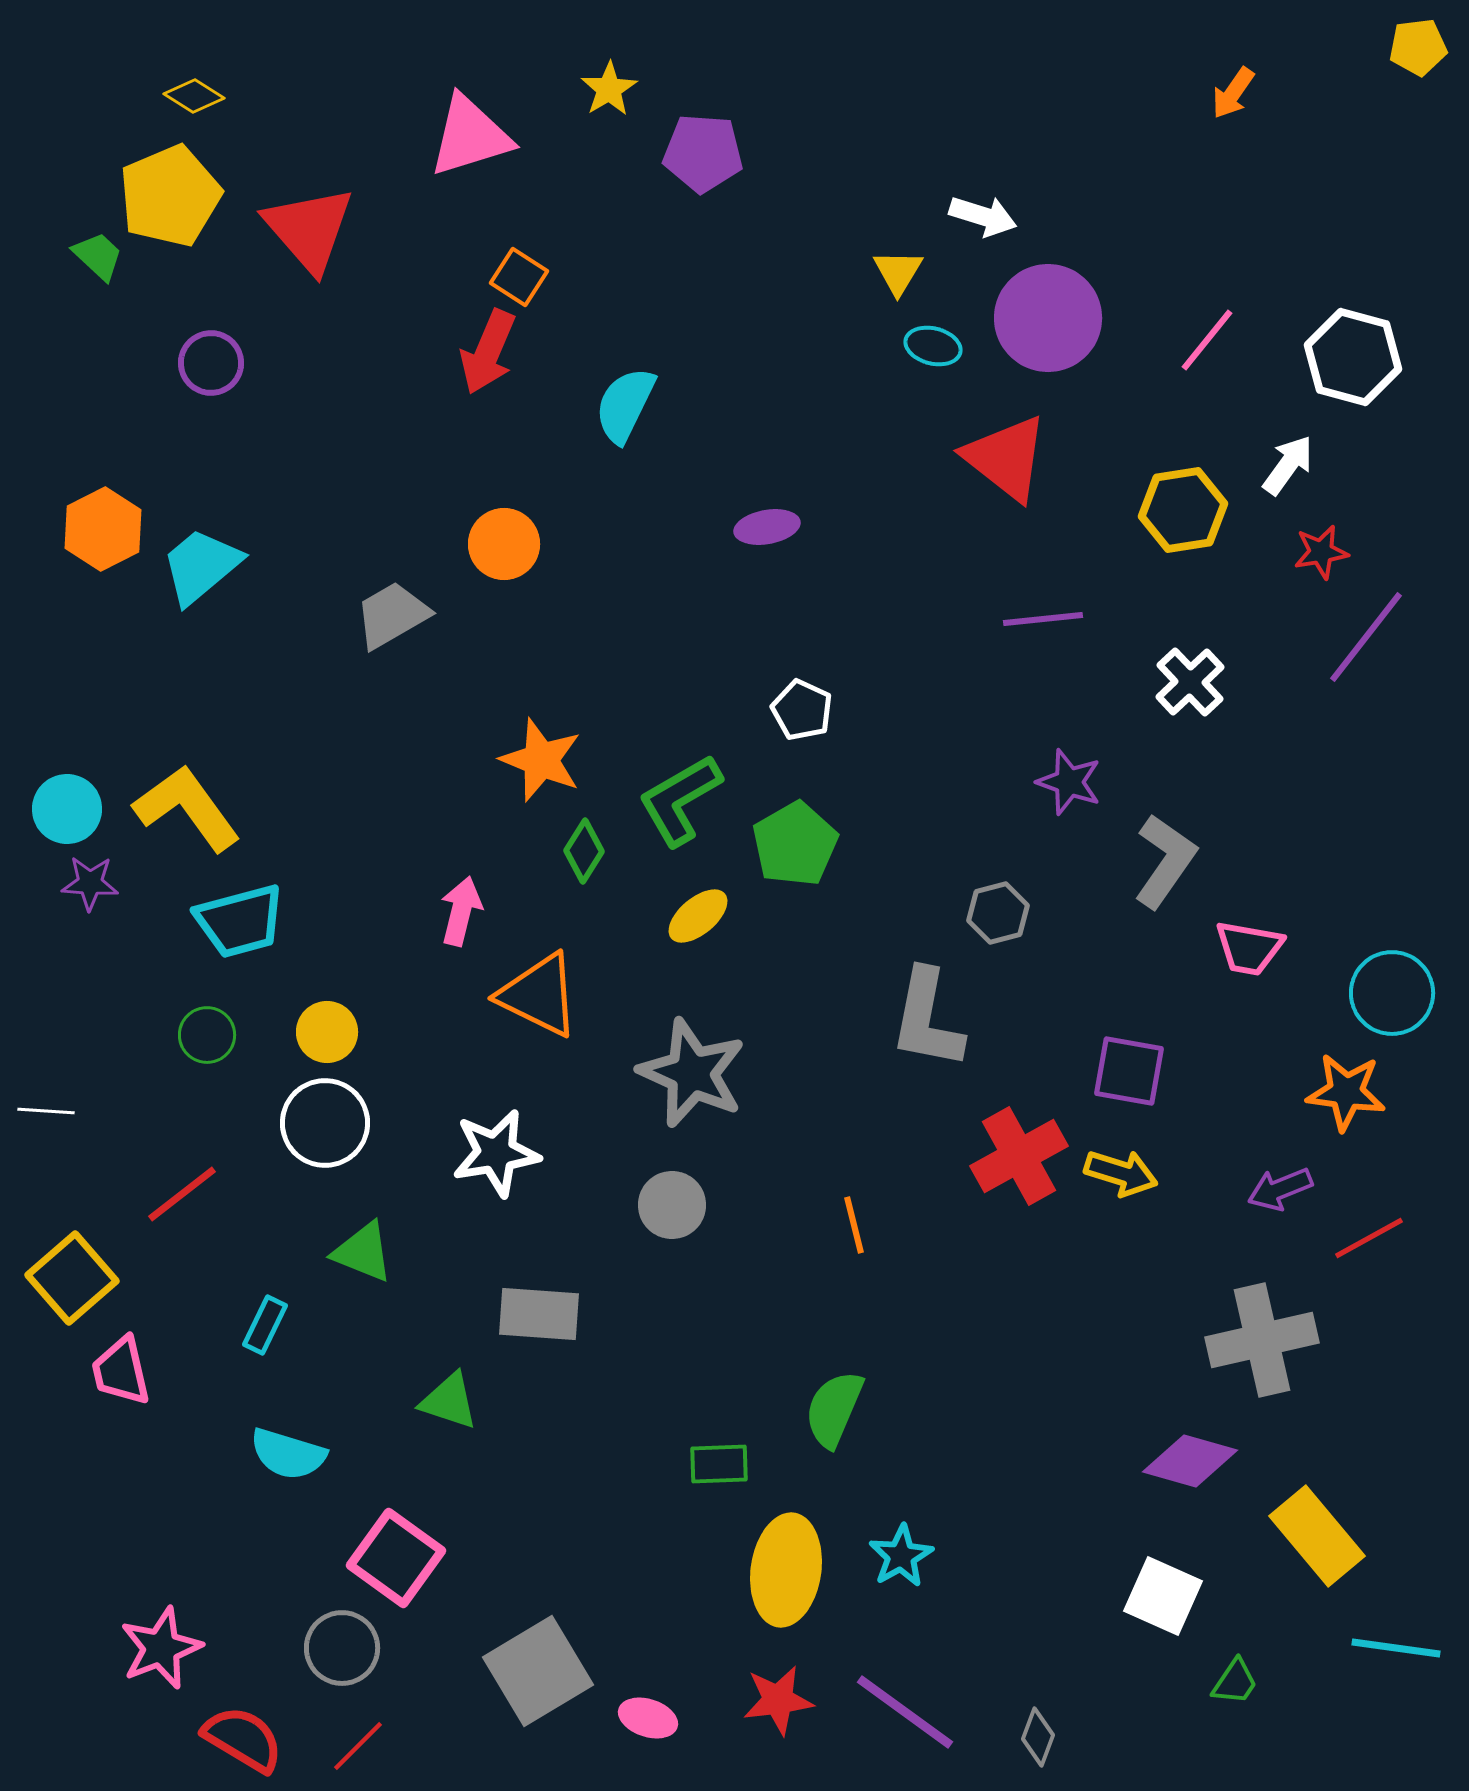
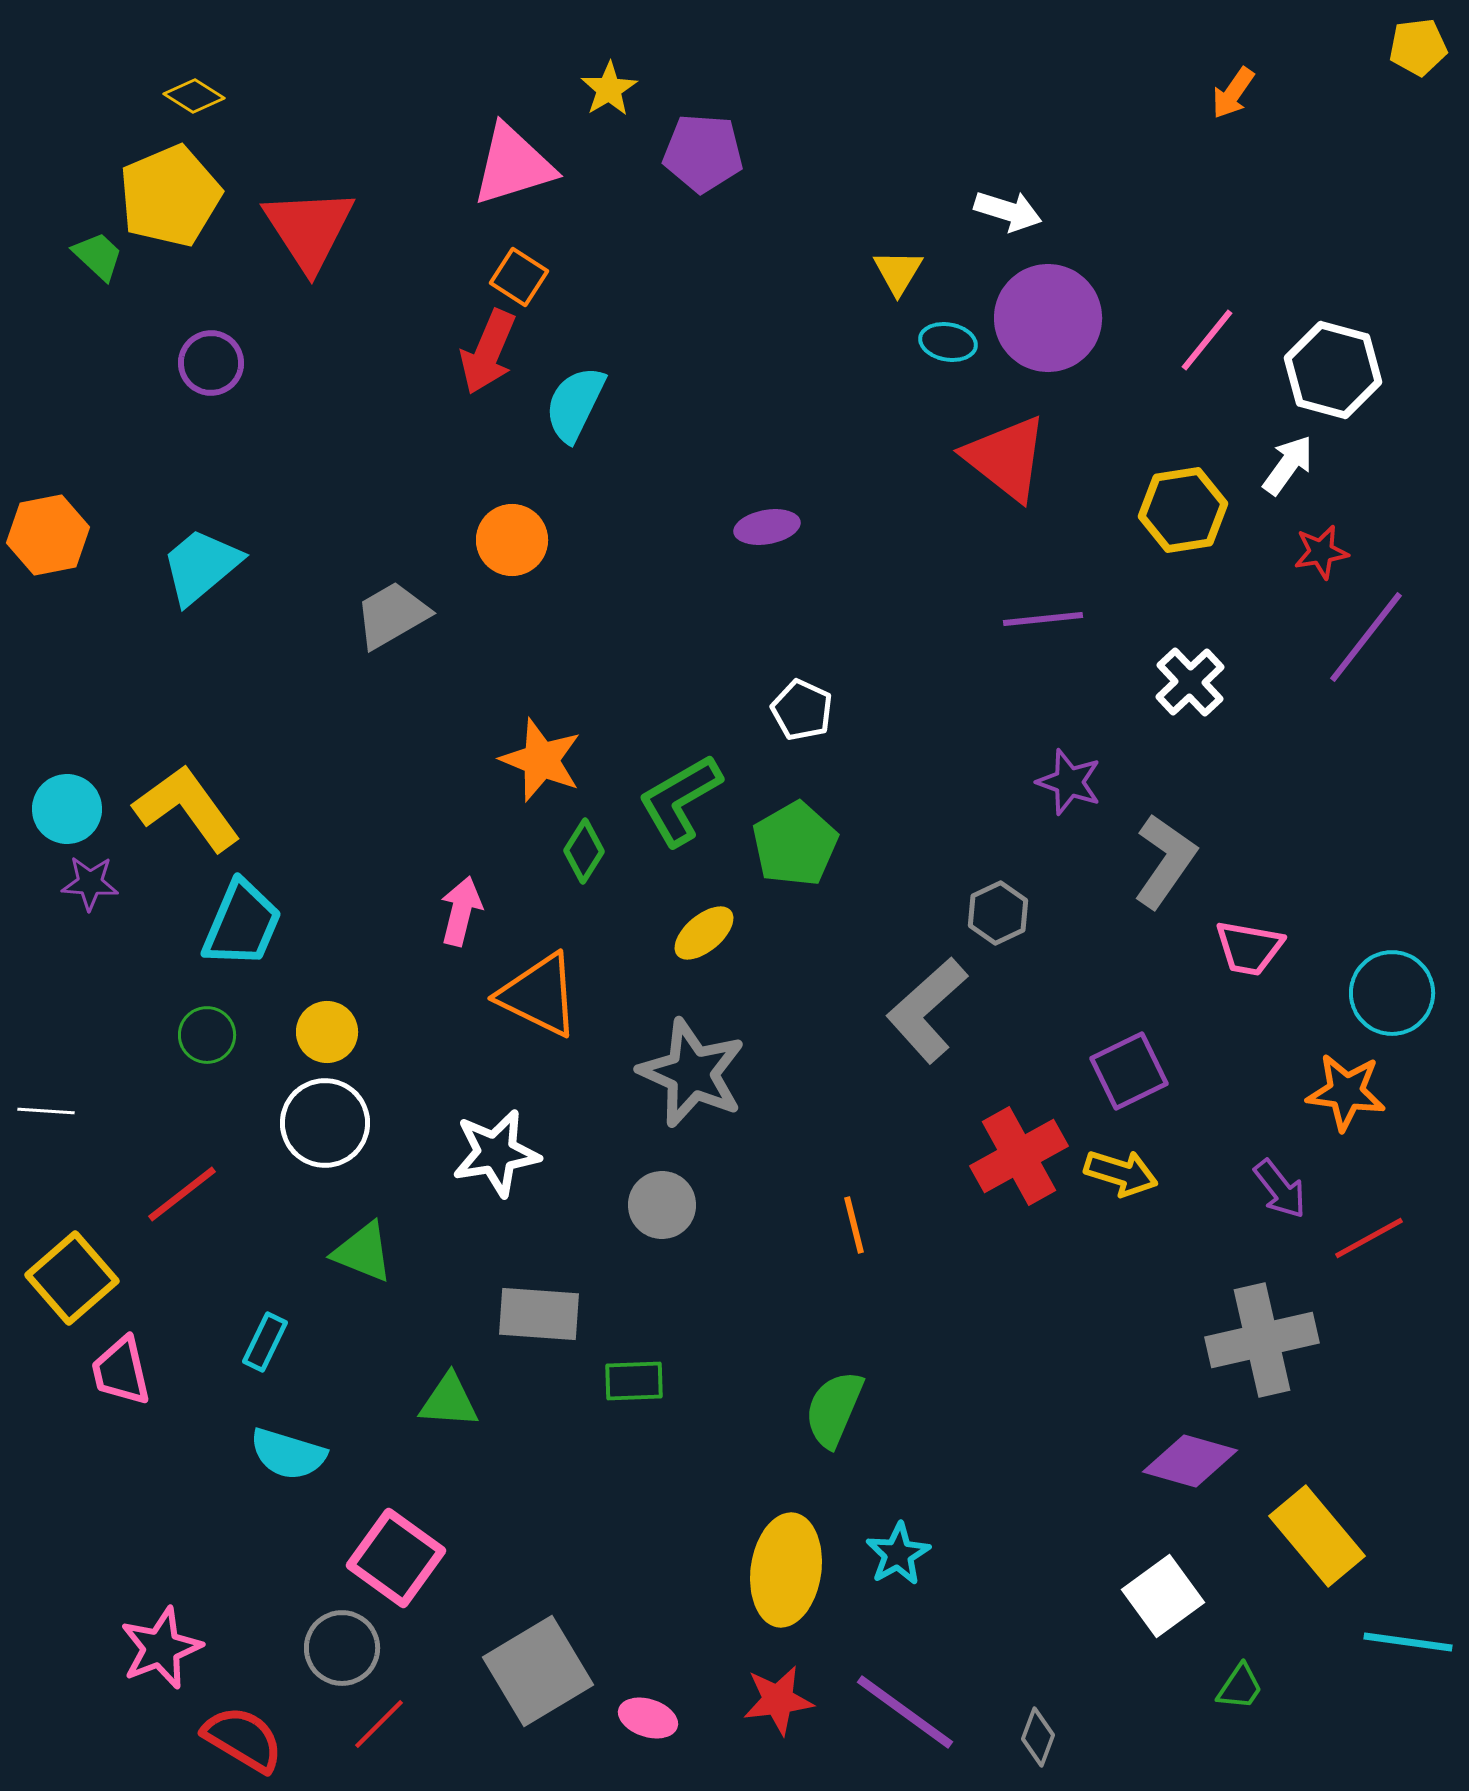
pink triangle at (470, 136): moved 43 px right, 29 px down
white arrow at (983, 216): moved 25 px right, 5 px up
red triangle at (309, 229): rotated 8 degrees clockwise
cyan ellipse at (933, 346): moved 15 px right, 4 px up; rotated 4 degrees counterclockwise
white hexagon at (1353, 357): moved 20 px left, 13 px down
cyan semicircle at (625, 405): moved 50 px left, 1 px up
orange hexagon at (103, 529): moved 55 px left, 6 px down; rotated 16 degrees clockwise
orange circle at (504, 544): moved 8 px right, 4 px up
gray hexagon at (998, 913): rotated 10 degrees counterclockwise
yellow ellipse at (698, 916): moved 6 px right, 17 px down
cyan trapezoid at (240, 921): moved 2 px right, 3 px down; rotated 52 degrees counterclockwise
gray L-shape at (927, 1019): moved 9 px up; rotated 37 degrees clockwise
purple square at (1129, 1071): rotated 36 degrees counterclockwise
purple arrow at (1280, 1189): rotated 106 degrees counterclockwise
gray circle at (672, 1205): moved 10 px left
cyan rectangle at (265, 1325): moved 17 px down
green triangle at (449, 1401): rotated 14 degrees counterclockwise
green rectangle at (719, 1464): moved 85 px left, 83 px up
cyan star at (901, 1556): moved 3 px left, 2 px up
white square at (1163, 1596): rotated 30 degrees clockwise
cyan line at (1396, 1648): moved 12 px right, 6 px up
green trapezoid at (1235, 1682): moved 5 px right, 5 px down
red line at (358, 1746): moved 21 px right, 22 px up
